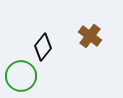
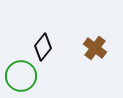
brown cross: moved 5 px right, 12 px down
